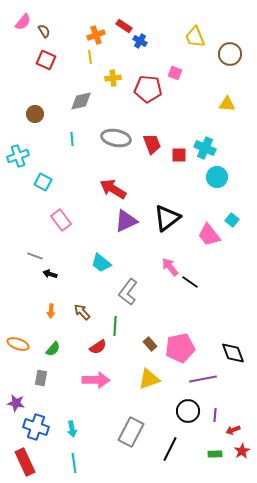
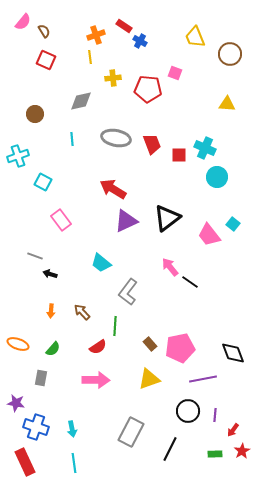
cyan square at (232, 220): moved 1 px right, 4 px down
red arrow at (233, 430): rotated 32 degrees counterclockwise
